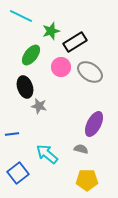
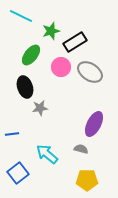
gray star: moved 1 px right, 2 px down; rotated 21 degrees counterclockwise
